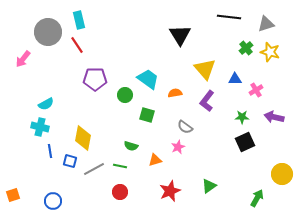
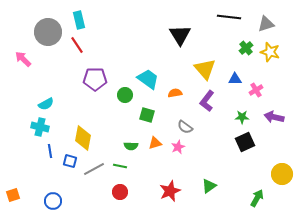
pink arrow: rotated 96 degrees clockwise
green semicircle: rotated 16 degrees counterclockwise
orange triangle: moved 17 px up
